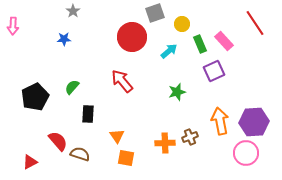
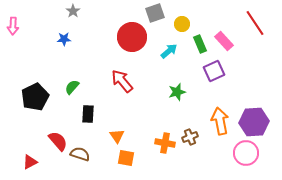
orange cross: rotated 12 degrees clockwise
